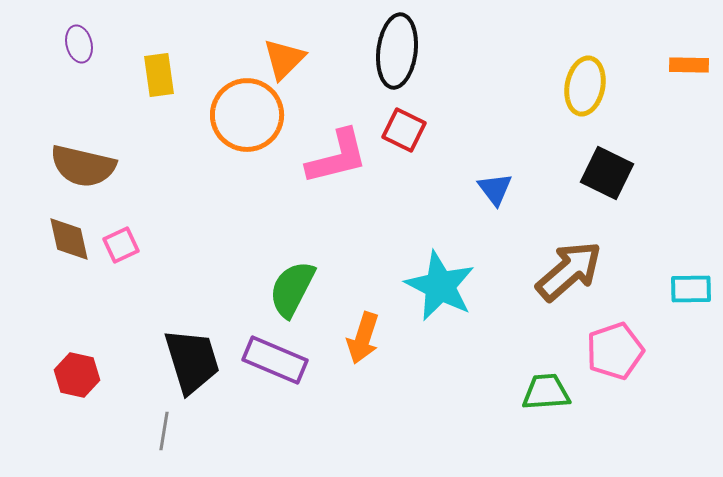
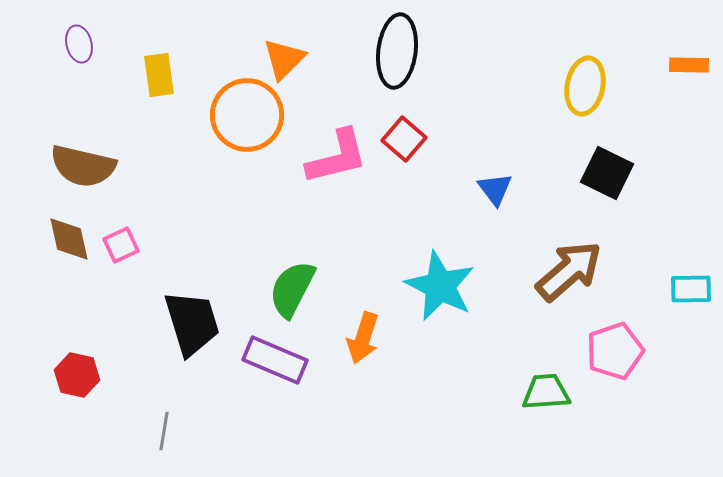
red square: moved 9 px down; rotated 15 degrees clockwise
black trapezoid: moved 38 px up
